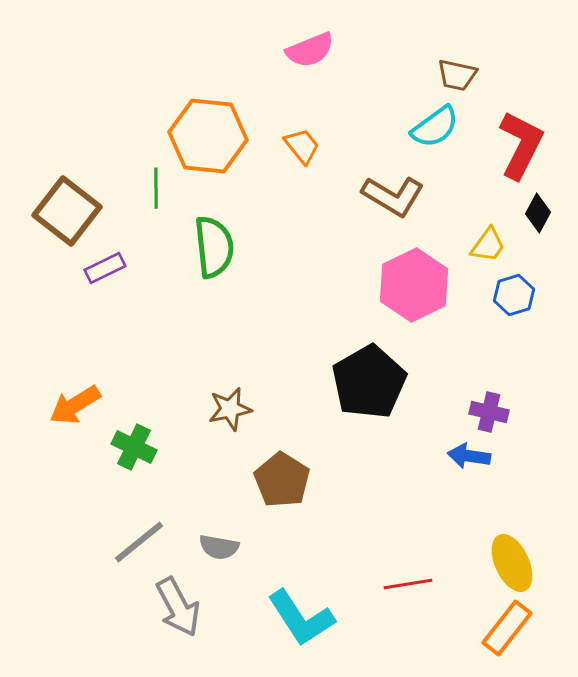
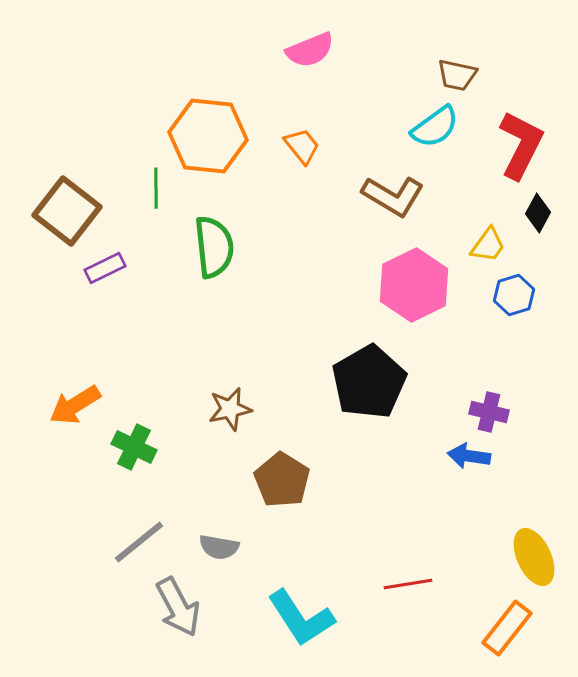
yellow ellipse: moved 22 px right, 6 px up
